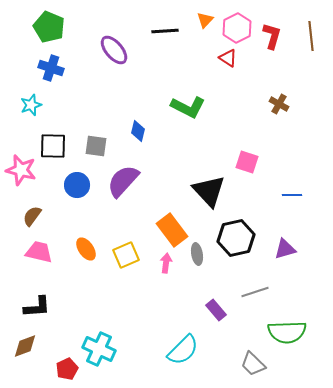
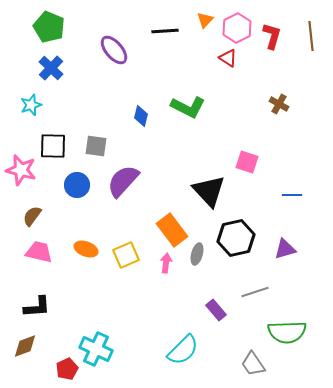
blue cross: rotated 25 degrees clockwise
blue diamond: moved 3 px right, 15 px up
orange ellipse: rotated 35 degrees counterclockwise
gray ellipse: rotated 25 degrees clockwise
cyan cross: moved 3 px left
gray trapezoid: rotated 12 degrees clockwise
